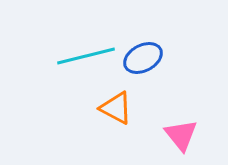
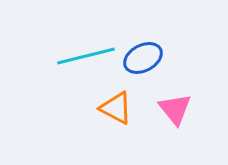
pink triangle: moved 6 px left, 26 px up
